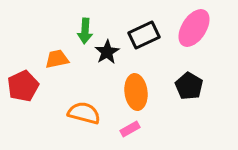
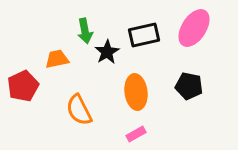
green arrow: rotated 15 degrees counterclockwise
black rectangle: rotated 12 degrees clockwise
black pentagon: rotated 20 degrees counterclockwise
orange semicircle: moved 5 px left, 3 px up; rotated 132 degrees counterclockwise
pink rectangle: moved 6 px right, 5 px down
